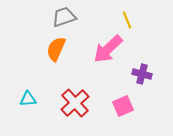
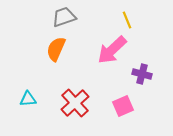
pink arrow: moved 4 px right, 1 px down
